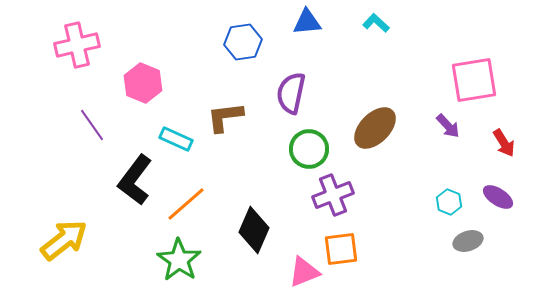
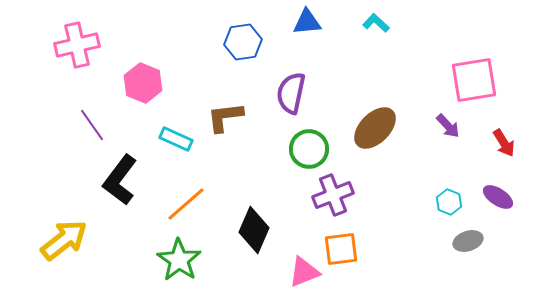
black L-shape: moved 15 px left
